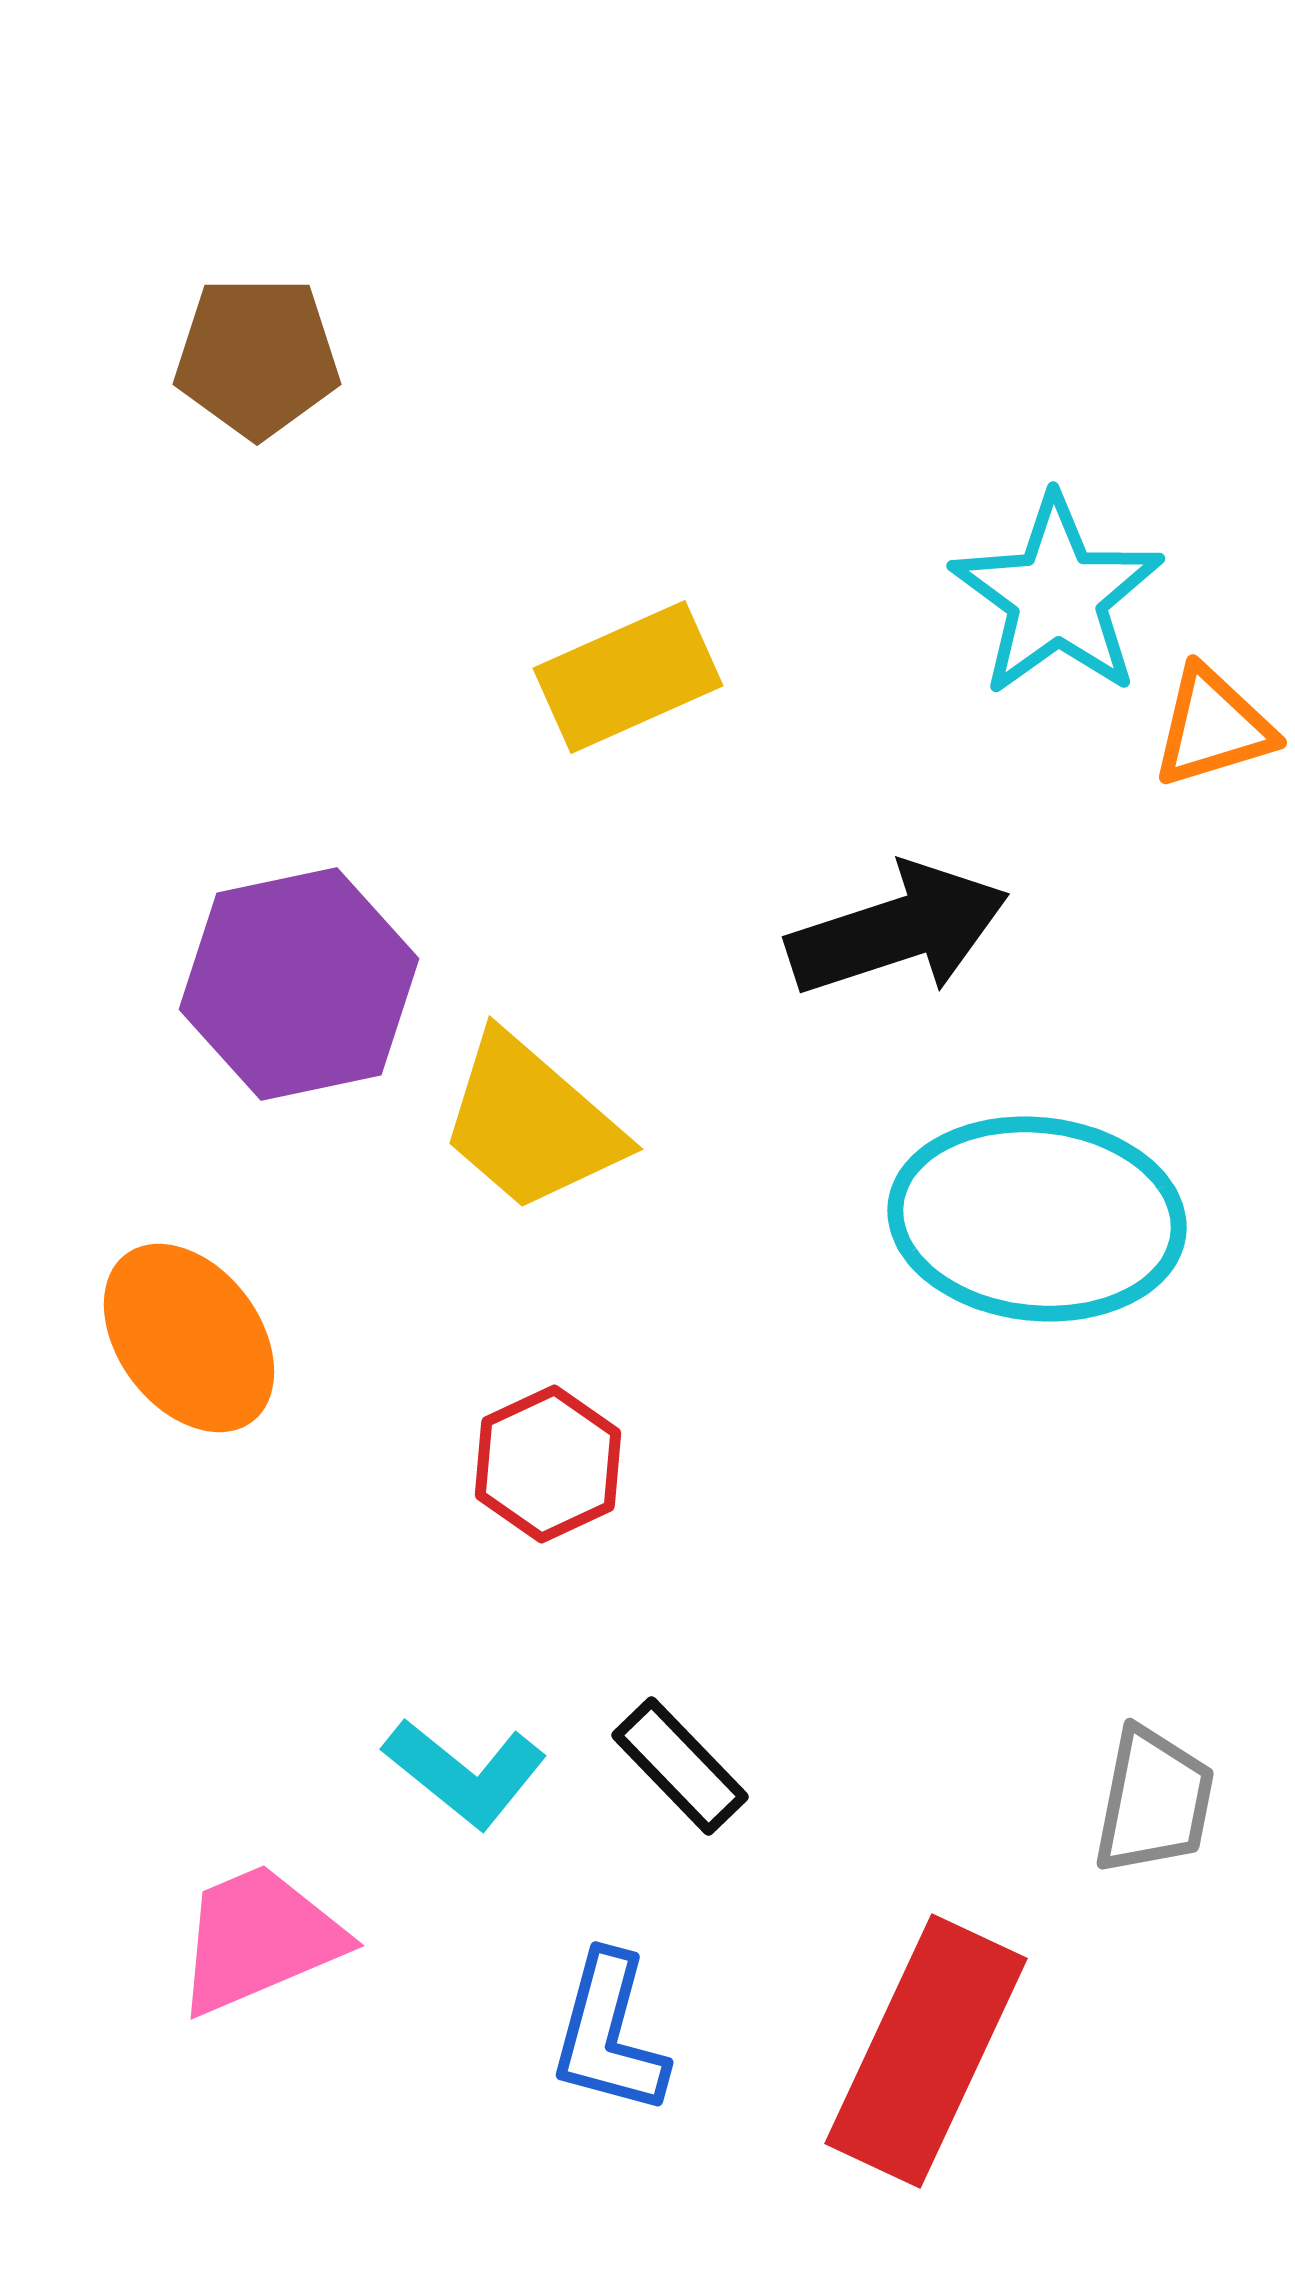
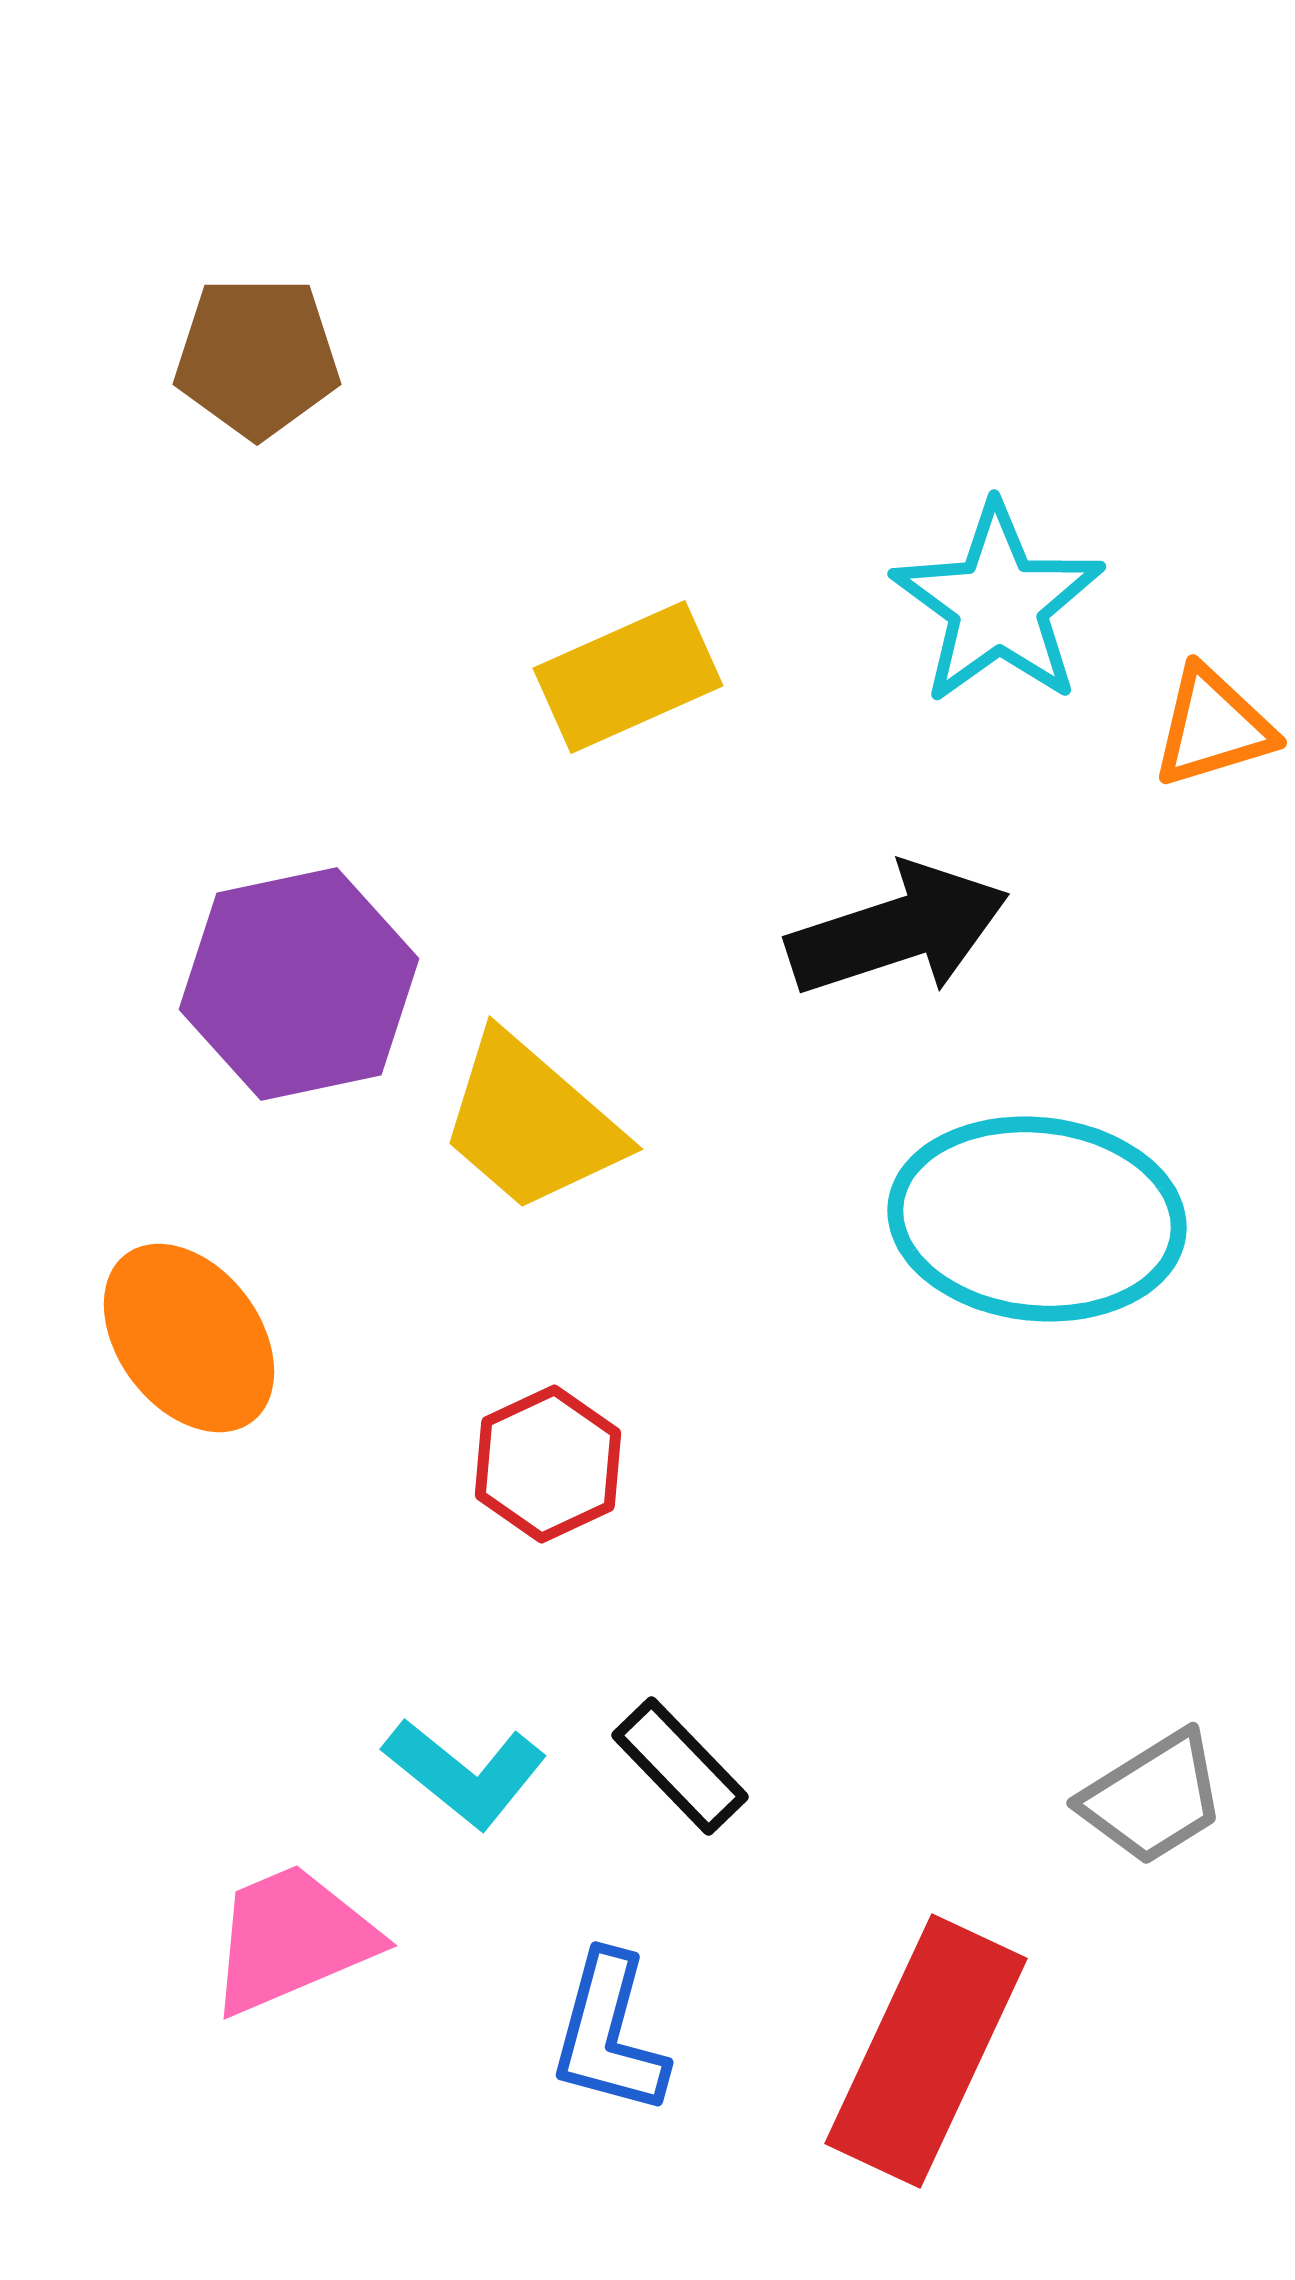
cyan star: moved 59 px left, 8 px down
gray trapezoid: moved 1 px left, 3 px up; rotated 47 degrees clockwise
pink trapezoid: moved 33 px right
